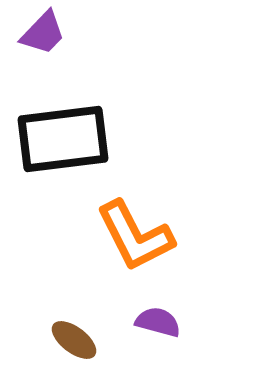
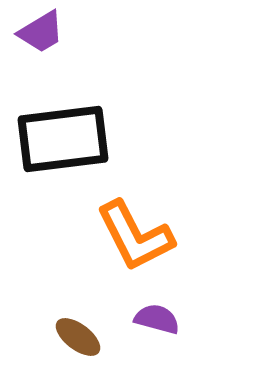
purple trapezoid: moved 2 px left, 1 px up; rotated 15 degrees clockwise
purple semicircle: moved 1 px left, 3 px up
brown ellipse: moved 4 px right, 3 px up
